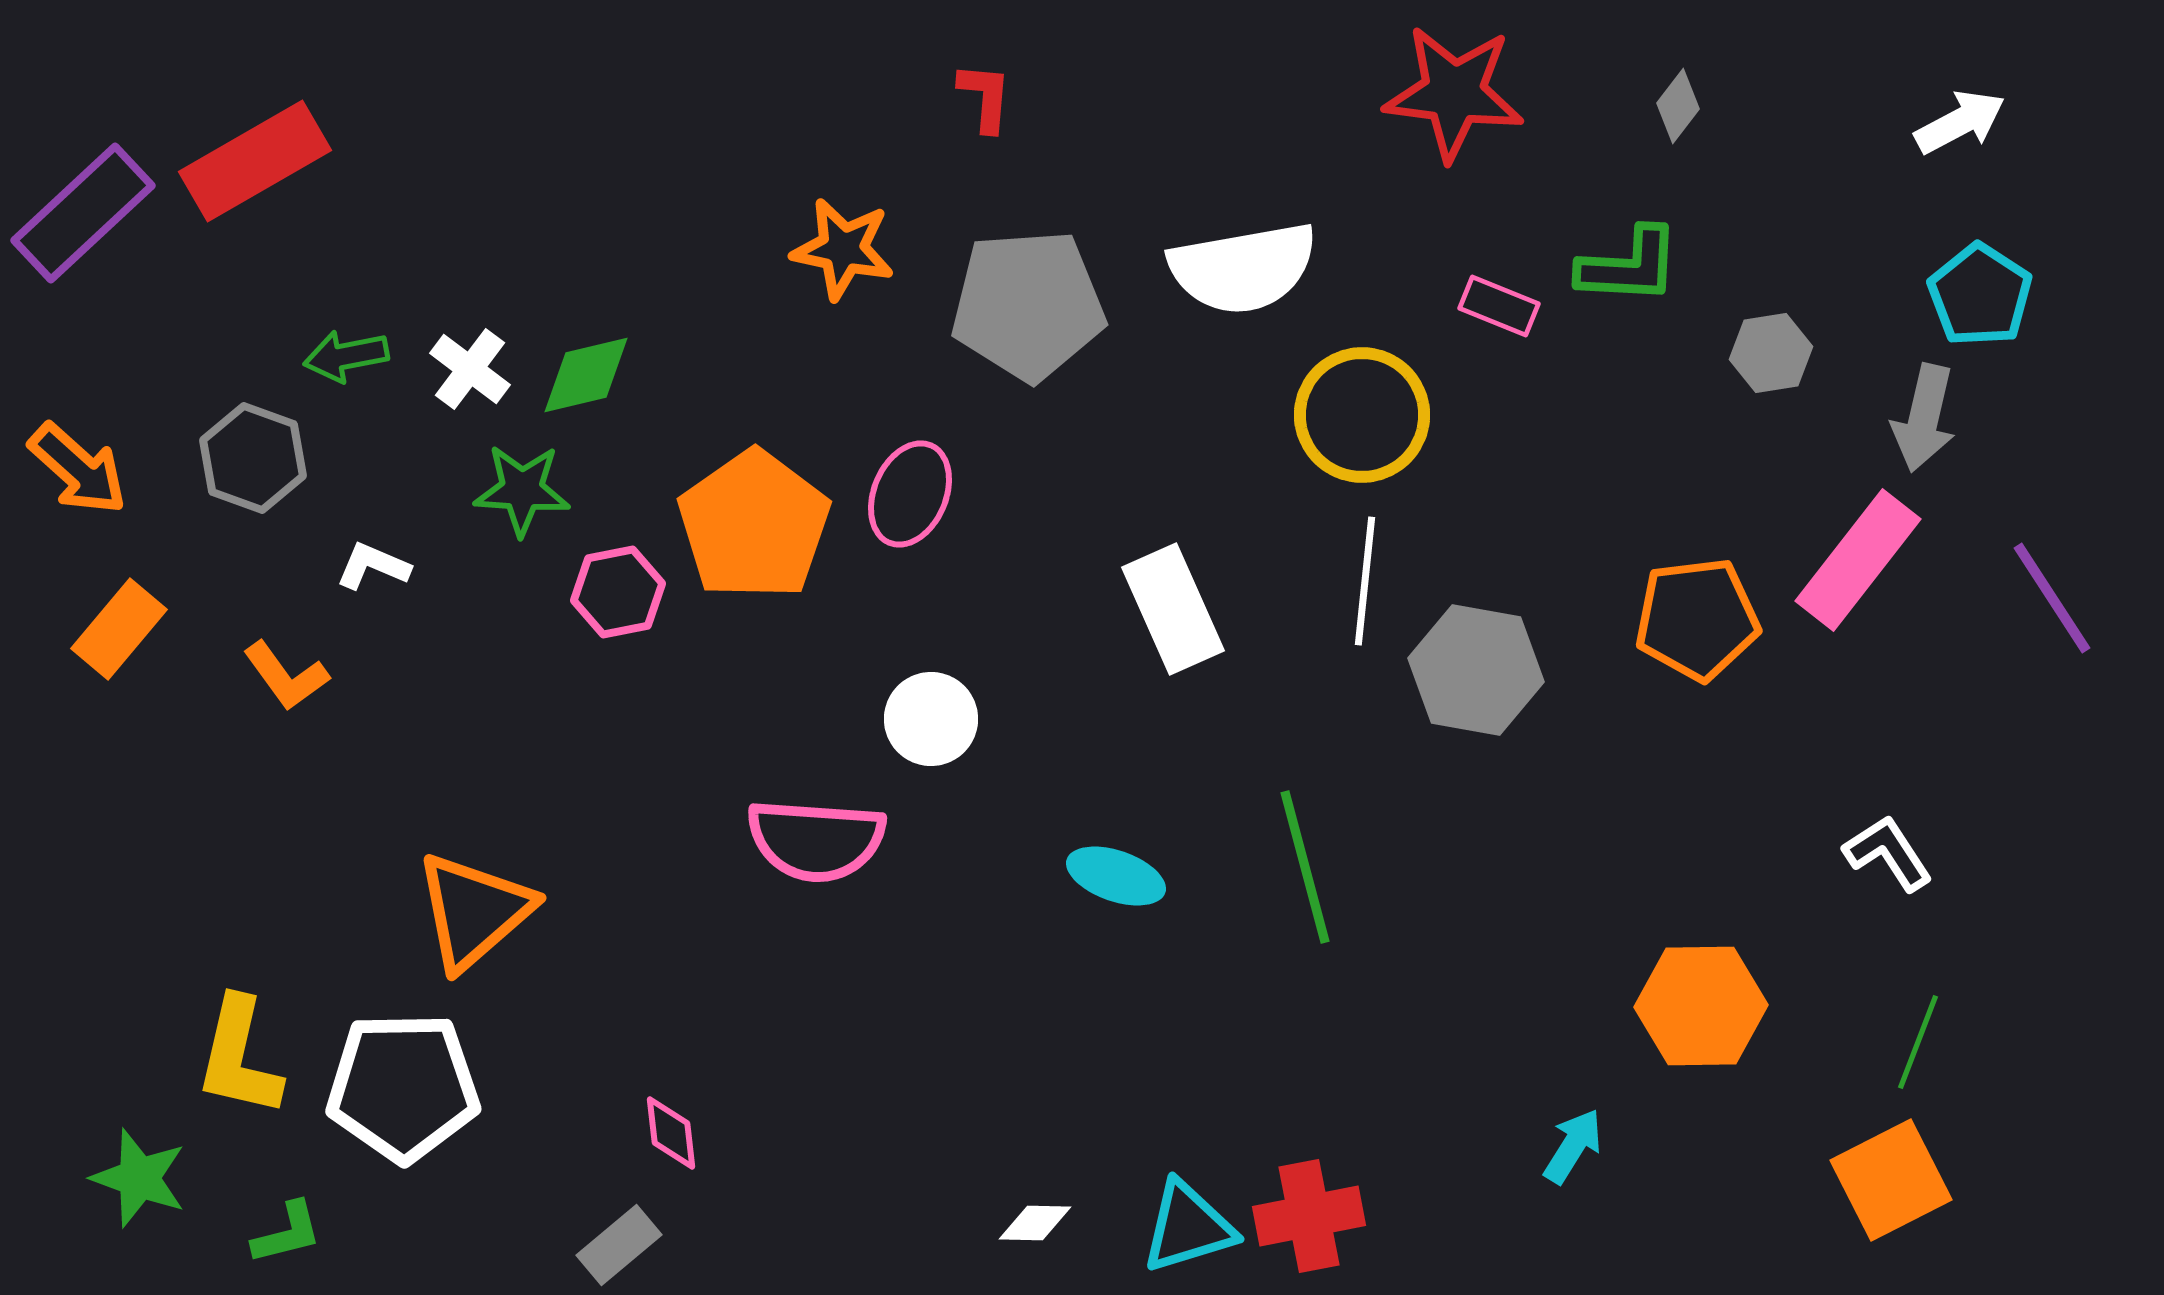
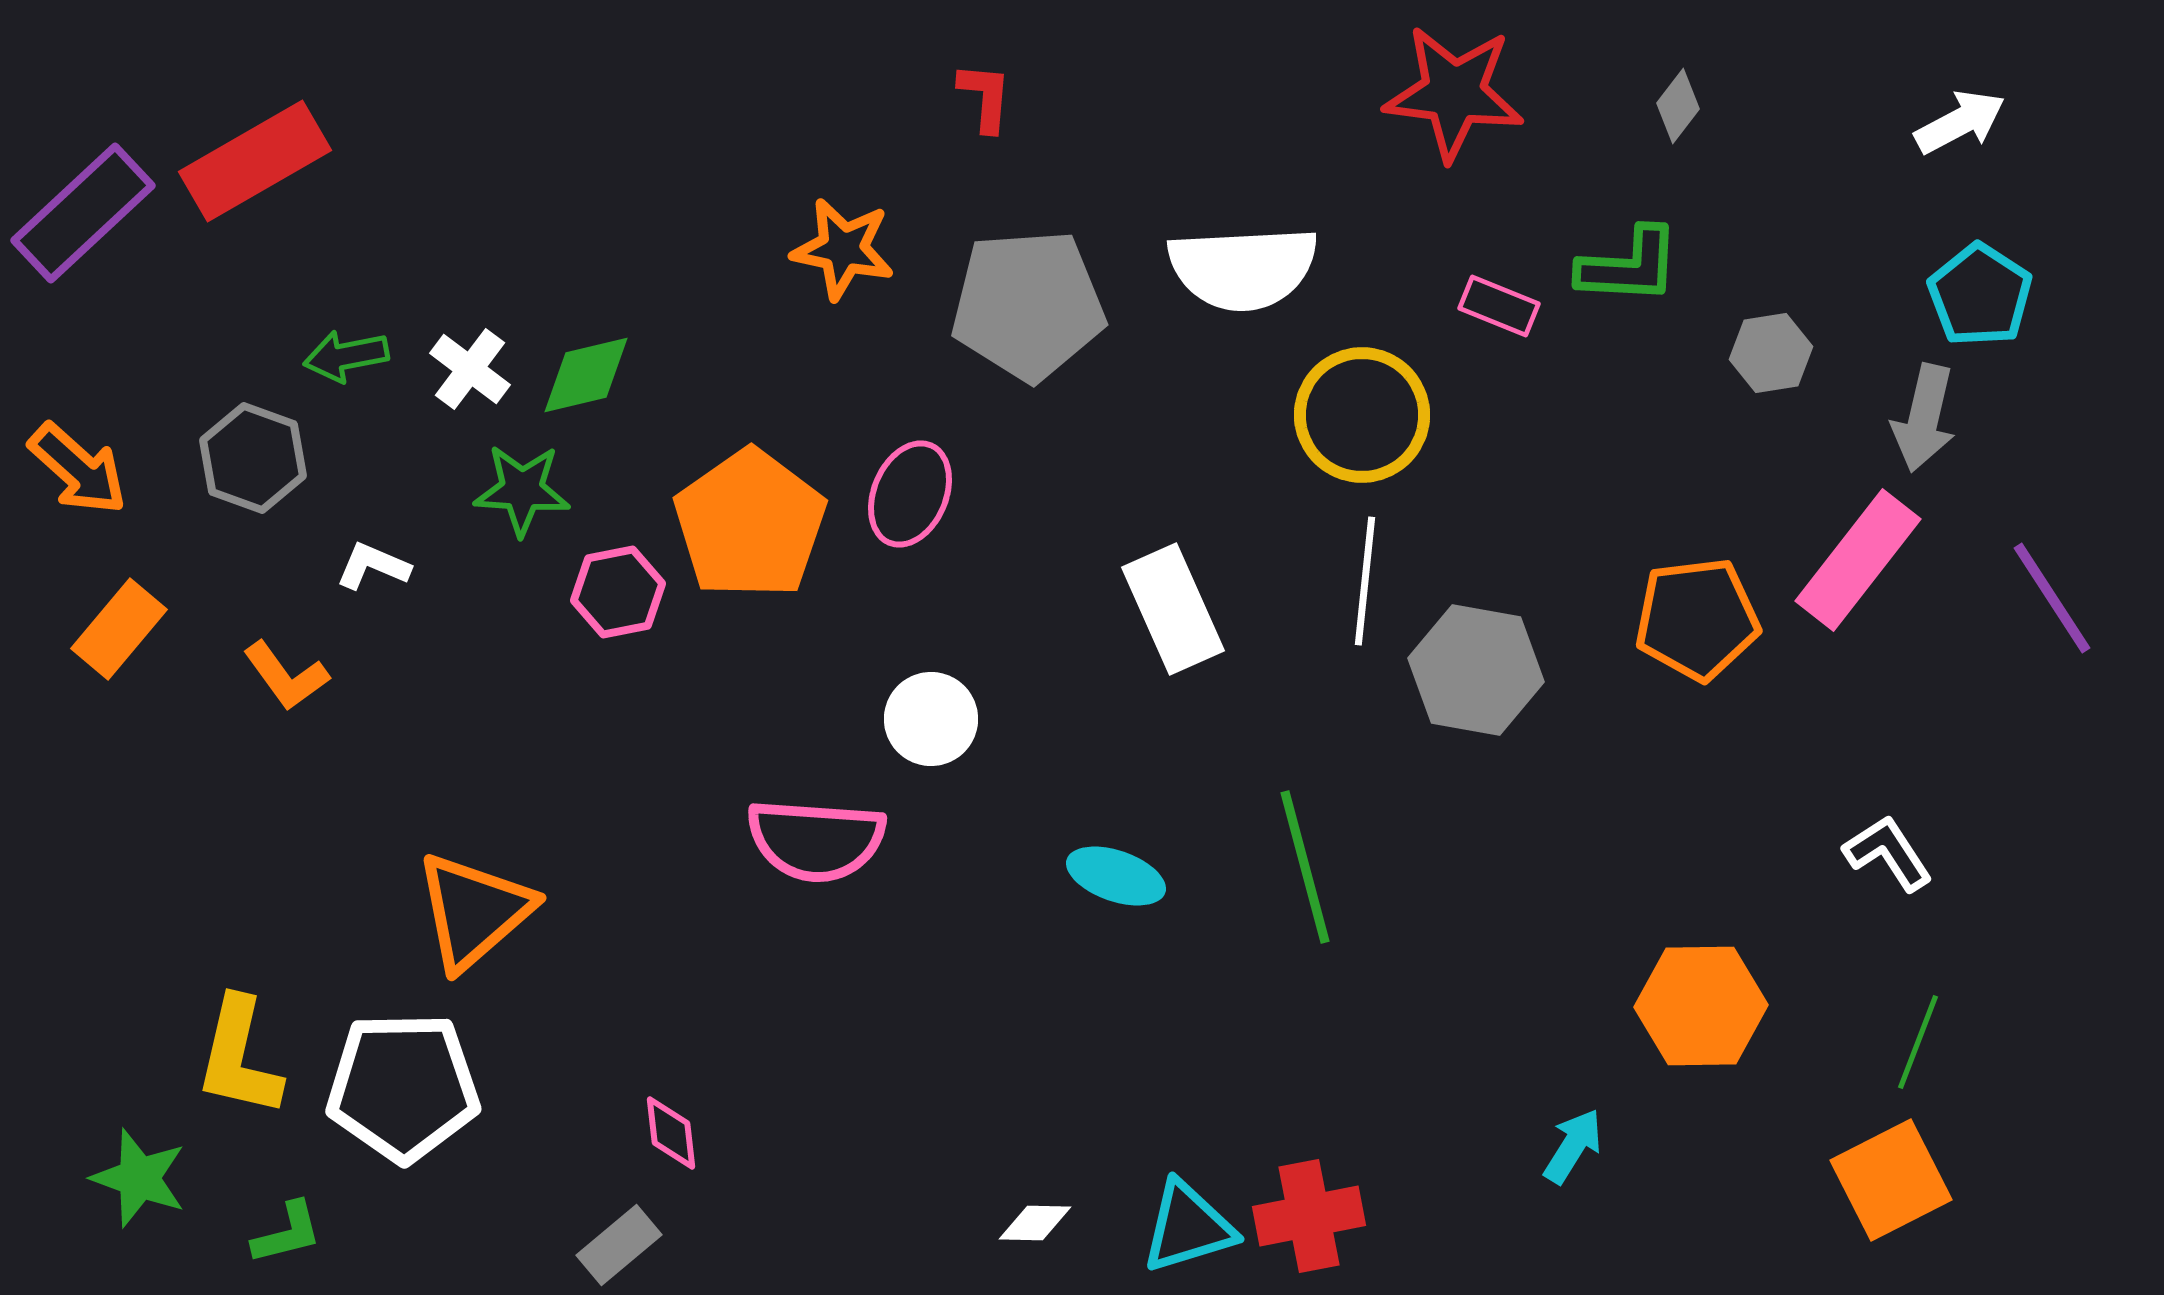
white semicircle at (1243, 268): rotated 7 degrees clockwise
orange pentagon at (754, 525): moved 4 px left, 1 px up
